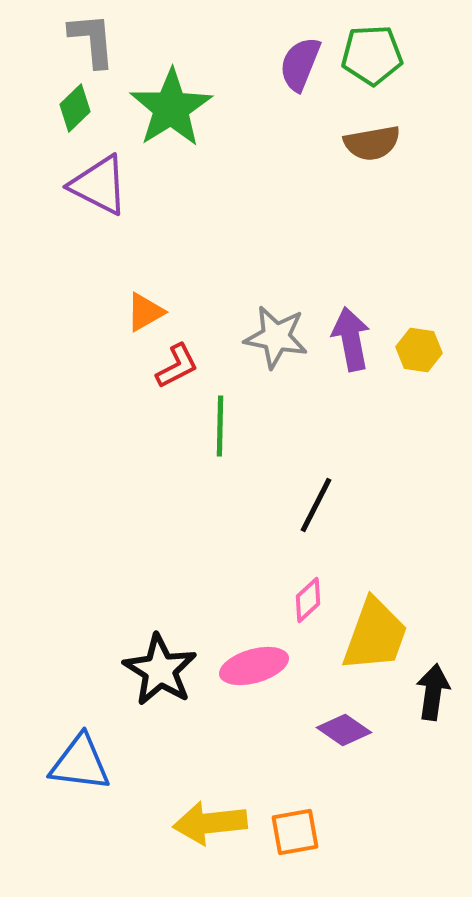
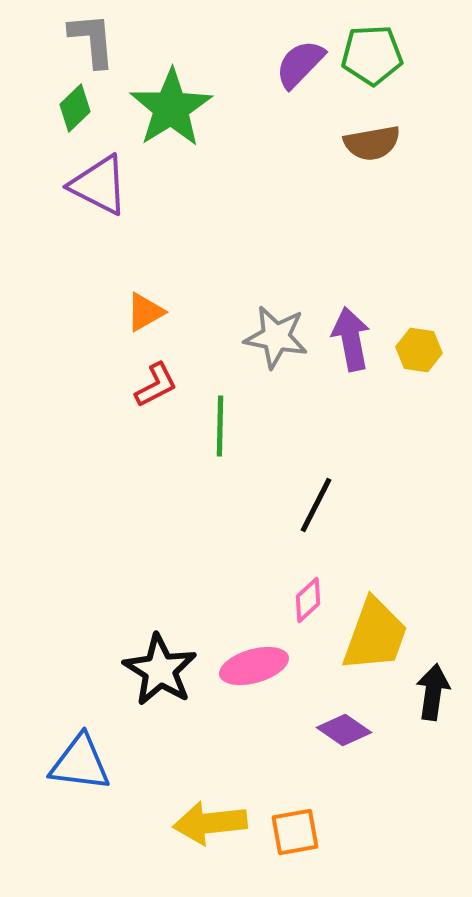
purple semicircle: rotated 22 degrees clockwise
red L-shape: moved 21 px left, 19 px down
